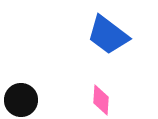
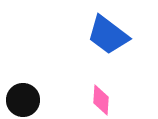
black circle: moved 2 px right
